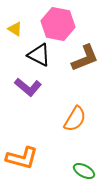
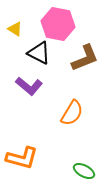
black triangle: moved 2 px up
purple L-shape: moved 1 px right, 1 px up
orange semicircle: moved 3 px left, 6 px up
